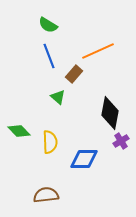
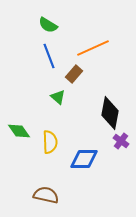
orange line: moved 5 px left, 3 px up
green diamond: rotated 10 degrees clockwise
purple cross: rotated 21 degrees counterclockwise
brown semicircle: rotated 20 degrees clockwise
